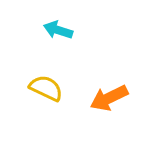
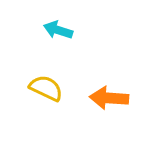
orange arrow: rotated 30 degrees clockwise
